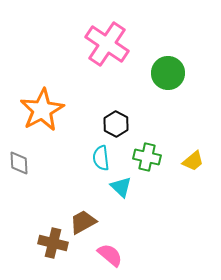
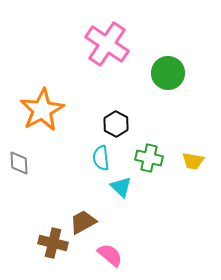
green cross: moved 2 px right, 1 px down
yellow trapezoid: rotated 50 degrees clockwise
